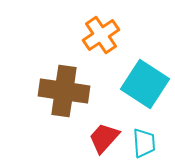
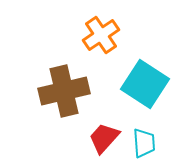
brown cross: rotated 21 degrees counterclockwise
